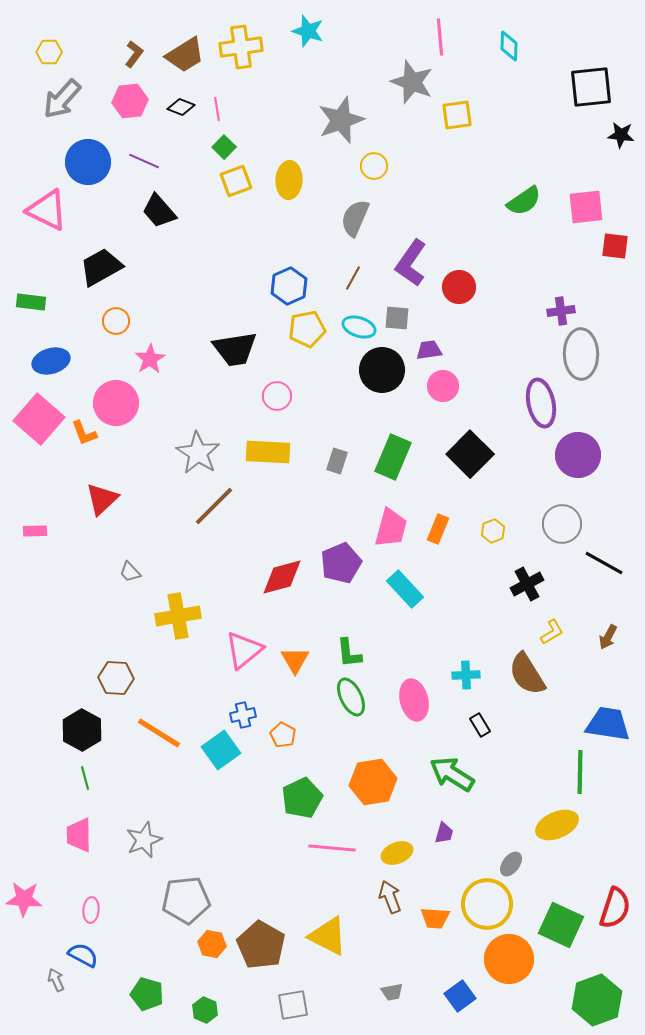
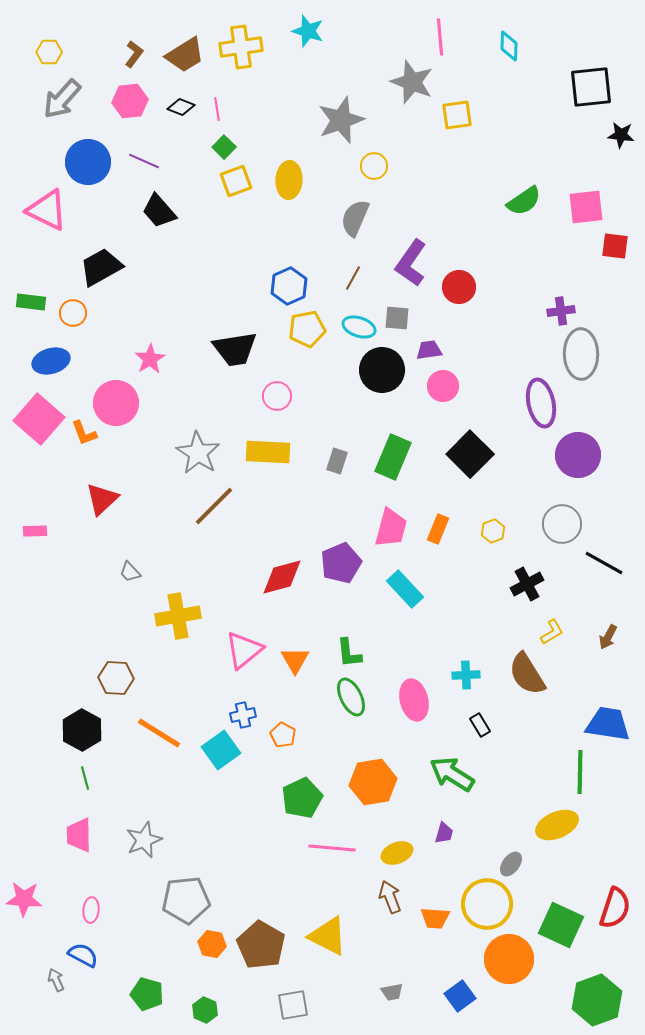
orange circle at (116, 321): moved 43 px left, 8 px up
